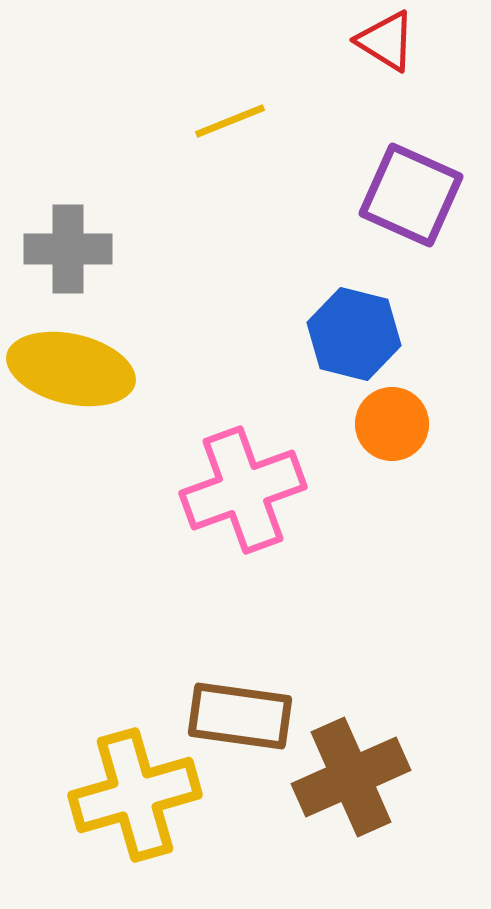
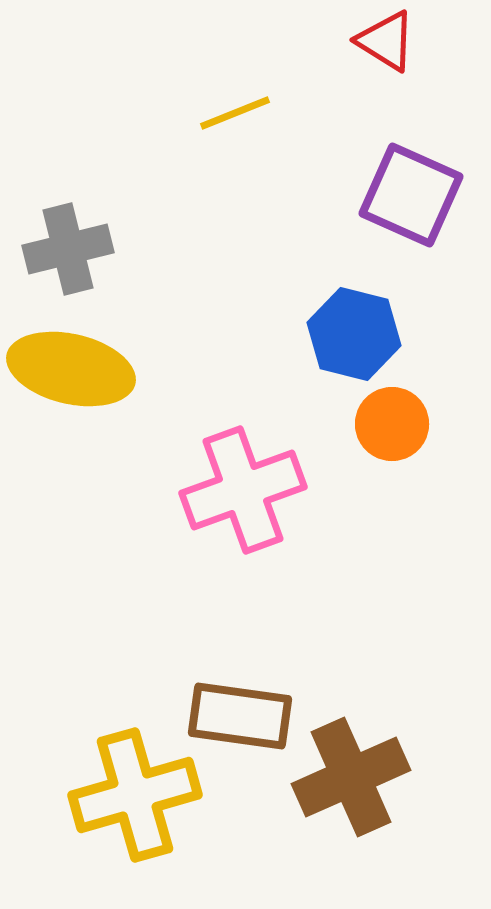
yellow line: moved 5 px right, 8 px up
gray cross: rotated 14 degrees counterclockwise
